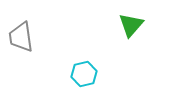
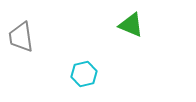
green triangle: rotated 48 degrees counterclockwise
